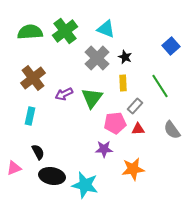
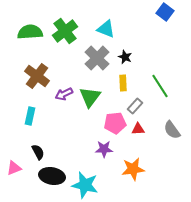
blue square: moved 6 px left, 34 px up; rotated 12 degrees counterclockwise
brown cross: moved 4 px right, 2 px up; rotated 15 degrees counterclockwise
green triangle: moved 2 px left, 1 px up
